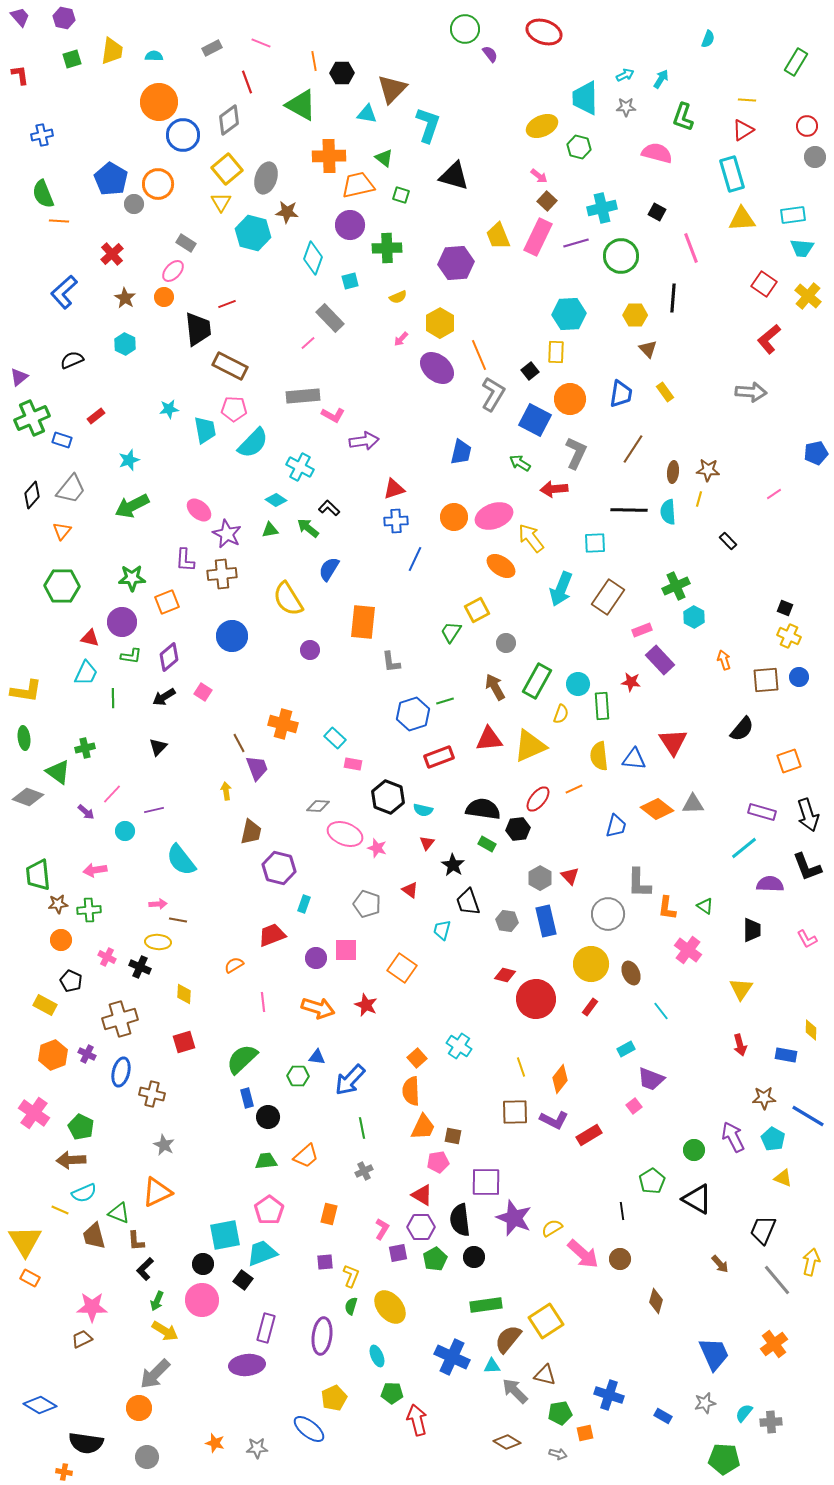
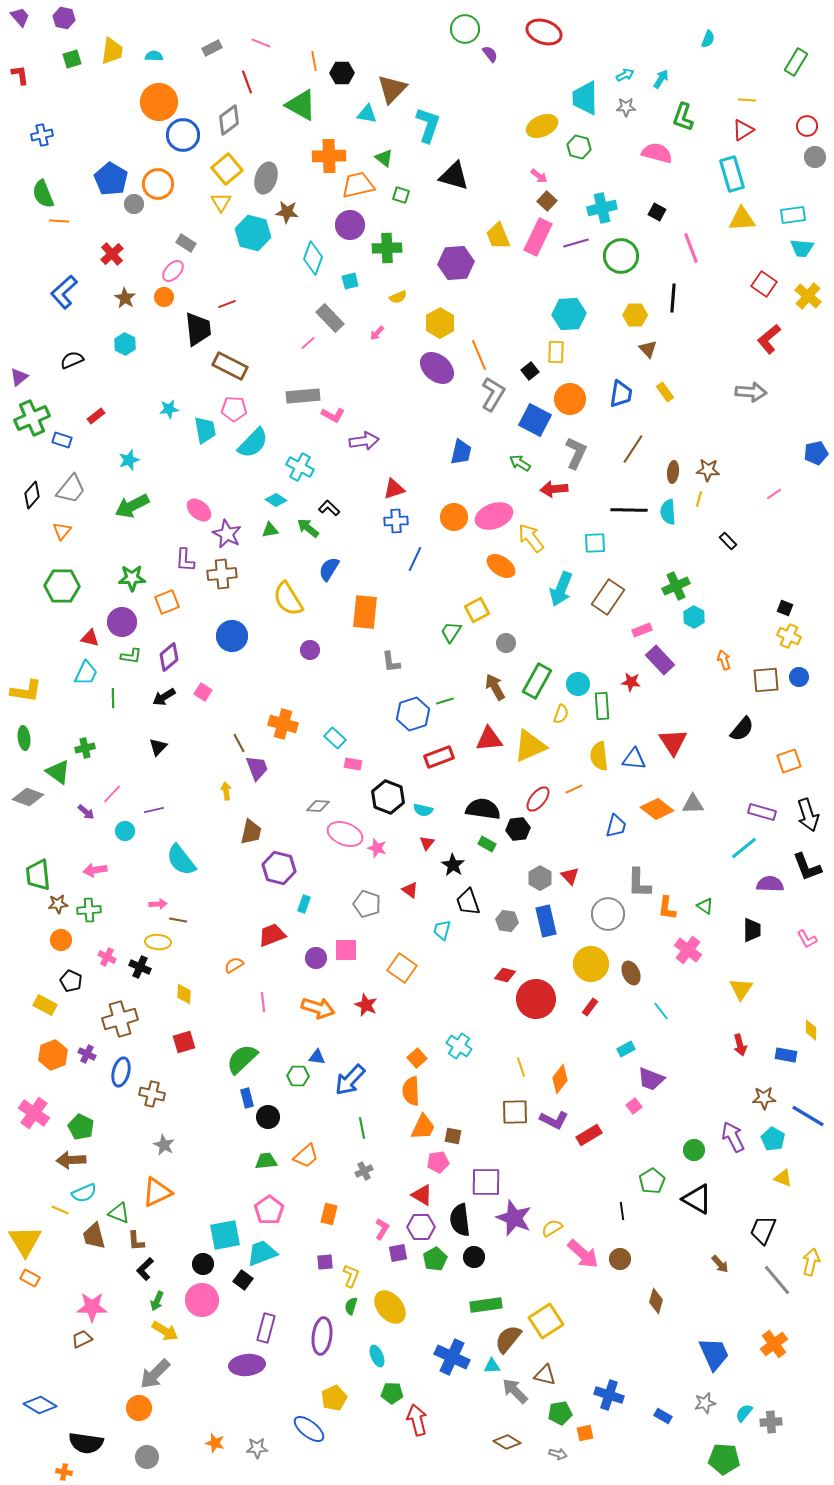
pink arrow at (401, 339): moved 24 px left, 6 px up
orange rectangle at (363, 622): moved 2 px right, 10 px up
